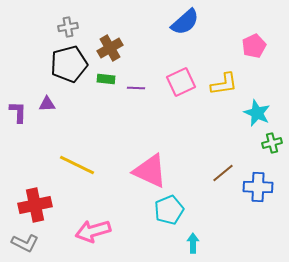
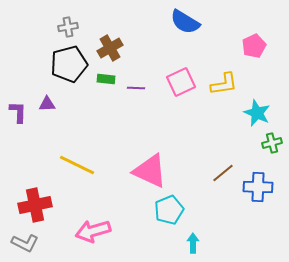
blue semicircle: rotated 72 degrees clockwise
